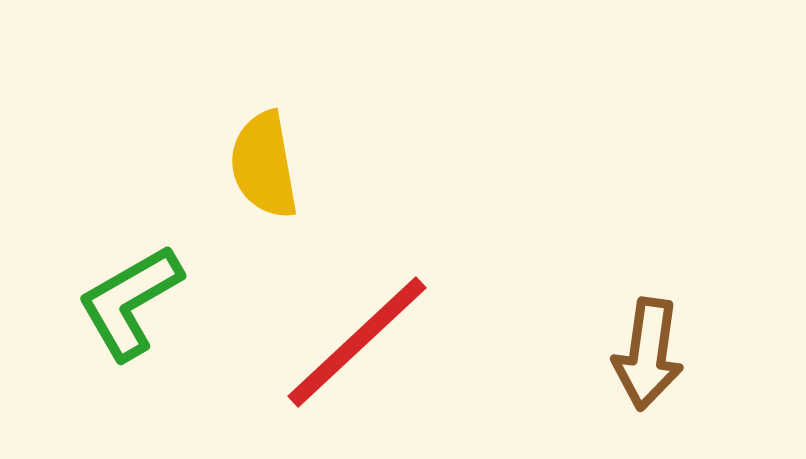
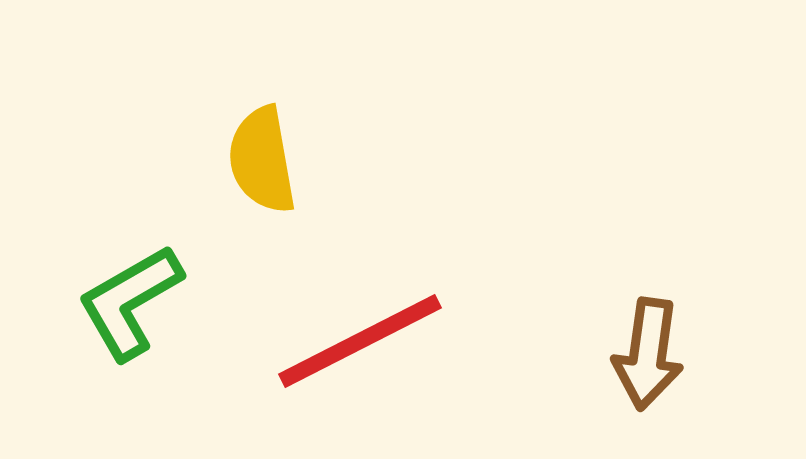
yellow semicircle: moved 2 px left, 5 px up
red line: moved 3 px right, 1 px up; rotated 16 degrees clockwise
